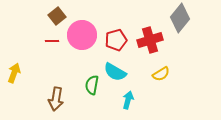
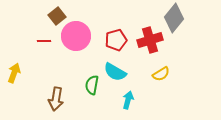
gray diamond: moved 6 px left
pink circle: moved 6 px left, 1 px down
red line: moved 8 px left
